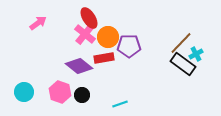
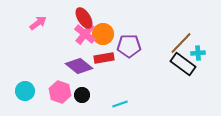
red ellipse: moved 5 px left
orange circle: moved 5 px left, 3 px up
cyan cross: moved 2 px right, 1 px up; rotated 24 degrees clockwise
cyan circle: moved 1 px right, 1 px up
